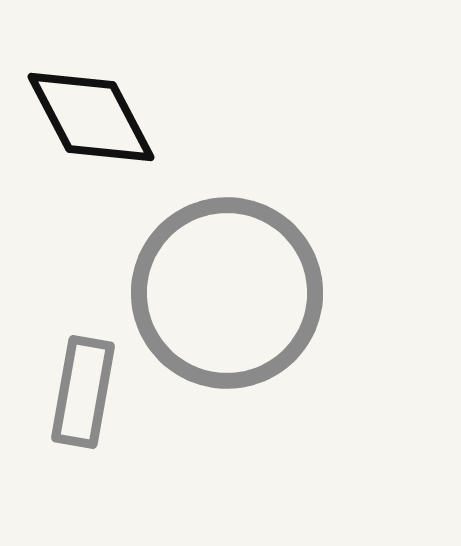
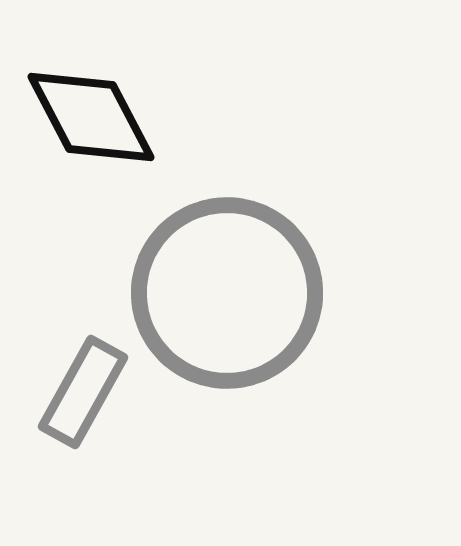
gray rectangle: rotated 19 degrees clockwise
